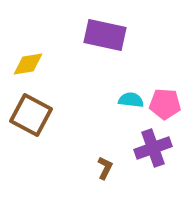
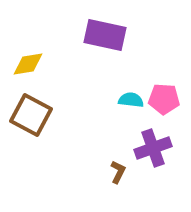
pink pentagon: moved 1 px left, 5 px up
brown L-shape: moved 13 px right, 4 px down
